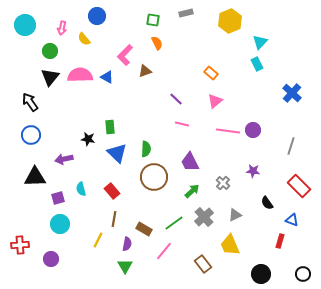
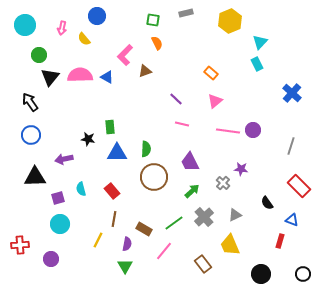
green circle at (50, 51): moved 11 px left, 4 px down
blue triangle at (117, 153): rotated 45 degrees counterclockwise
purple star at (253, 171): moved 12 px left, 2 px up
